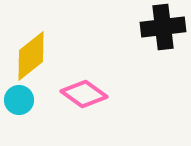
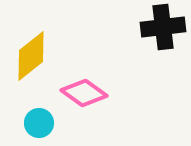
pink diamond: moved 1 px up
cyan circle: moved 20 px right, 23 px down
